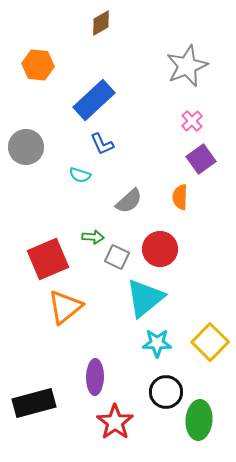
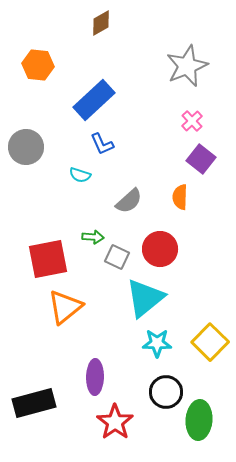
purple square: rotated 16 degrees counterclockwise
red square: rotated 12 degrees clockwise
